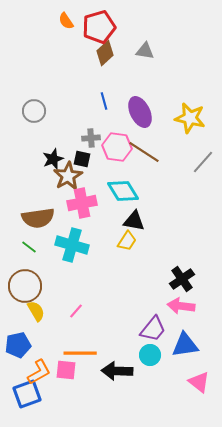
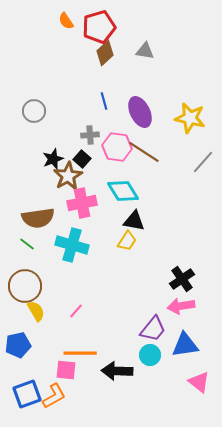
gray cross: moved 1 px left, 3 px up
black square: rotated 30 degrees clockwise
green line: moved 2 px left, 3 px up
pink arrow: rotated 16 degrees counterclockwise
orange L-shape: moved 15 px right, 24 px down
